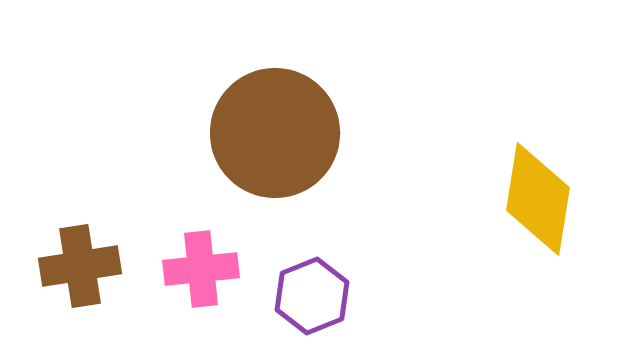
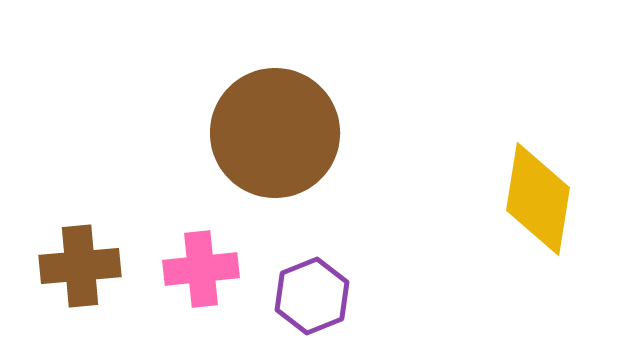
brown cross: rotated 4 degrees clockwise
